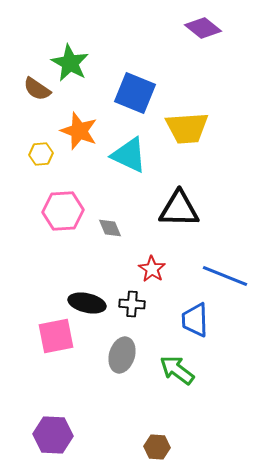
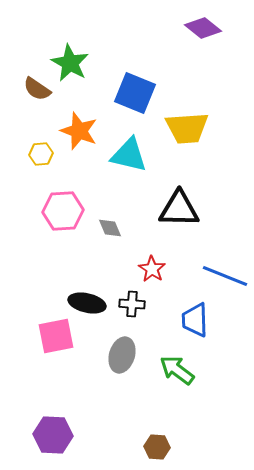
cyan triangle: rotated 12 degrees counterclockwise
